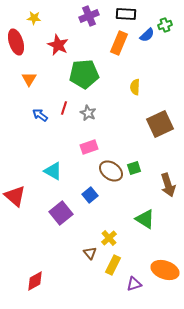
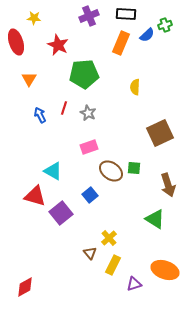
orange rectangle: moved 2 px right
blue arrow: rotated 28 degrees clockwise
brown square: moved 9 px down
green square: rotated 24 degrees clockwise
red triangle: moved 20 px right; rotated 25 degrees counterclockwise
green triangle: moved 10 px right
red diamond: moved 10 px left, 6 px down
